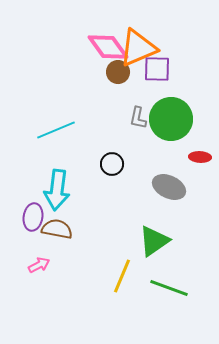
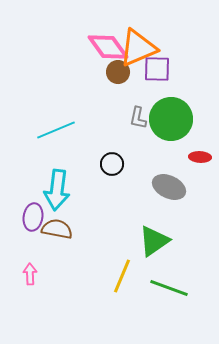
pink arrow: moved 9 px left, 9 px down; rotated 65 degrees counterclockwise
